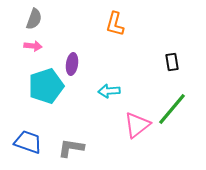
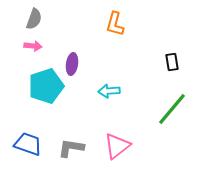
pink triangle: moved 20 px left, 21 px down
blue trapezoid: moved 2 px down
